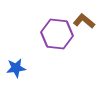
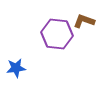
brown L-shape: rotated 20 degrees counterclockwise
